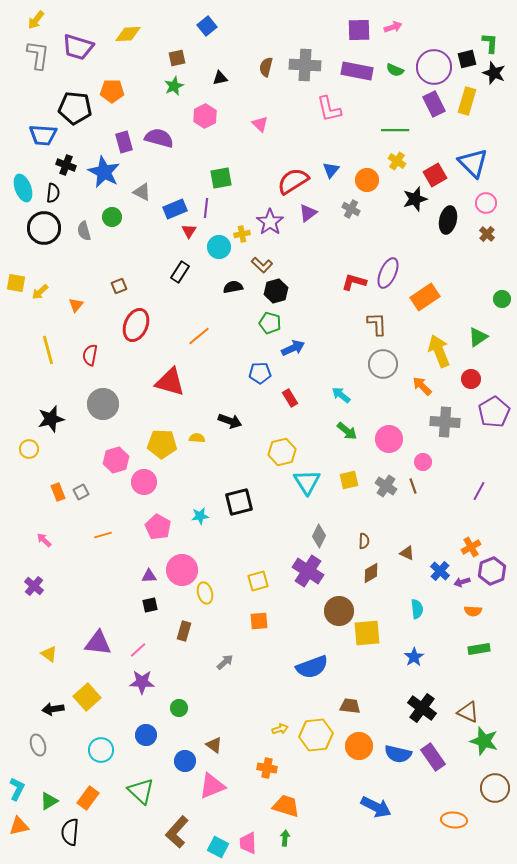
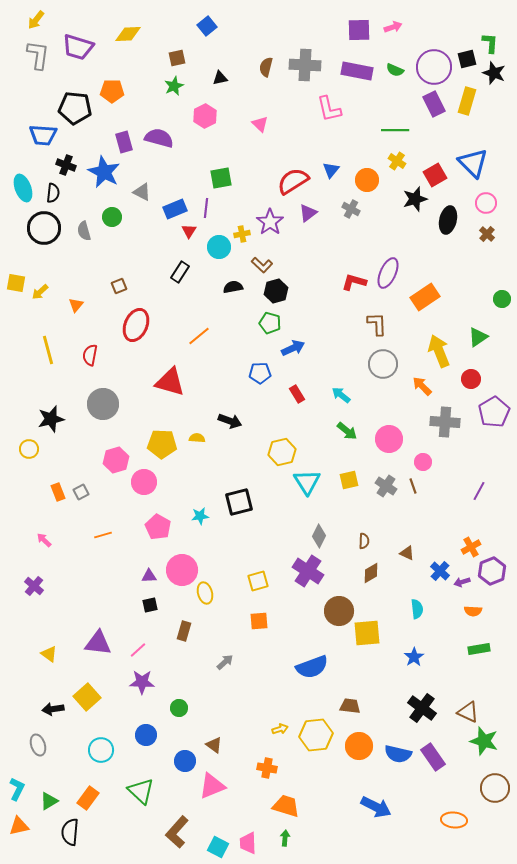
red rectangle at (290, 398): moved 7 px right, 4 px up
